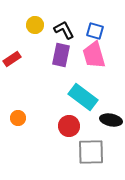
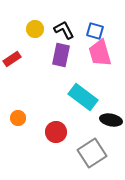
yellow circle: moved 4 px down
pink trapezoid: moved 6 px right, 2 px up
red circle: moved 13 px left, 6 px down
gray square: moved 1 px right, 1 px down; rotated 32 degrees counterclockwise
